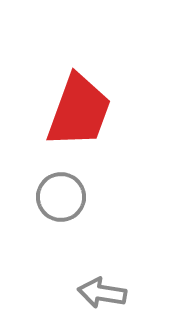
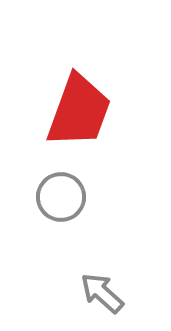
gray arrow: rotated 33 degrees clockwise
